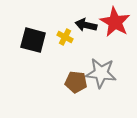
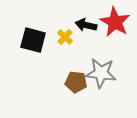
yellow cross: rotated 14 degrees clockwise
